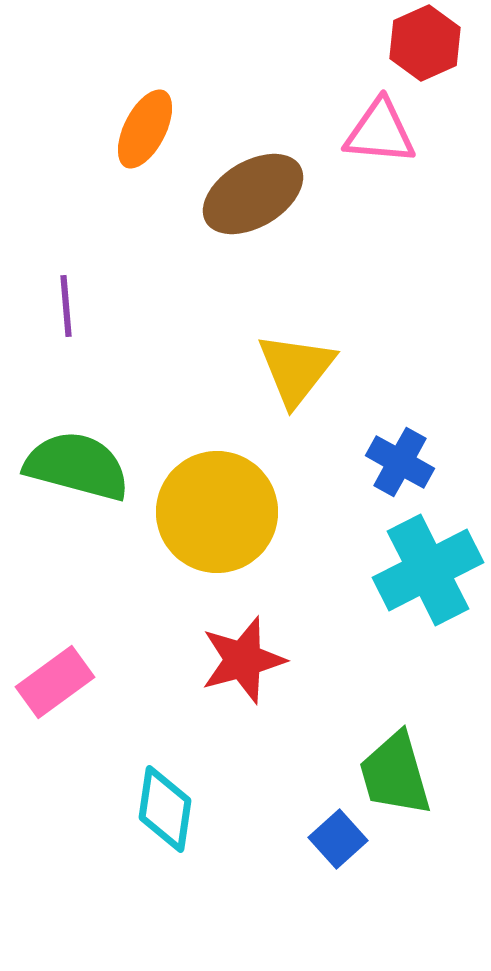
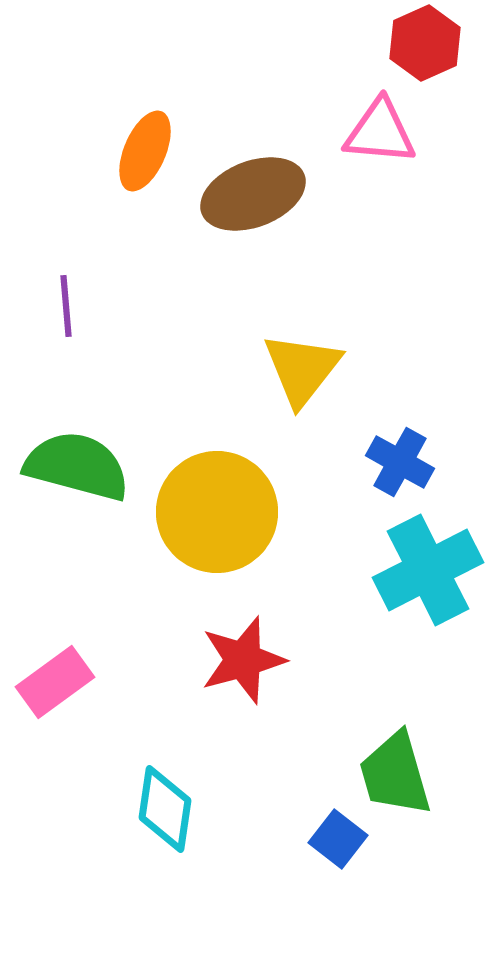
orange ellipse: moved 22 px down; rotated 4 degrees counterclockwise
brown ellipse: rotated 10 degrees clockwise
yellow triangle: moved 6 px right
blue square: rotated 10 degrees counterclockwise
